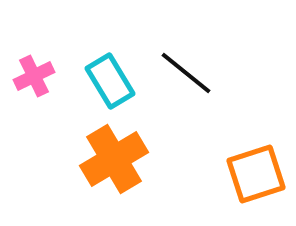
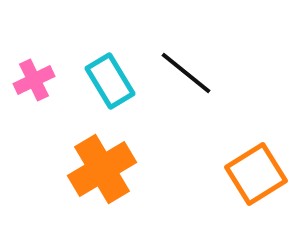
pink cross: moved 4 px down
orange cross: moved 12 px left, 10 px down
orange square: rotated 14 degrees counterclockwise
